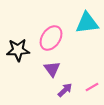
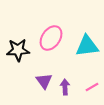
cyan triangle: moved 23 px down
purple triangle: moved 8 px left, 12 px down
purple arrow: moved 3 px up; rotated 49 degrees counterclockwise
